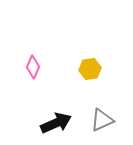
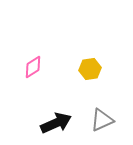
pink diamond: rotated 35 degrees clockwise
